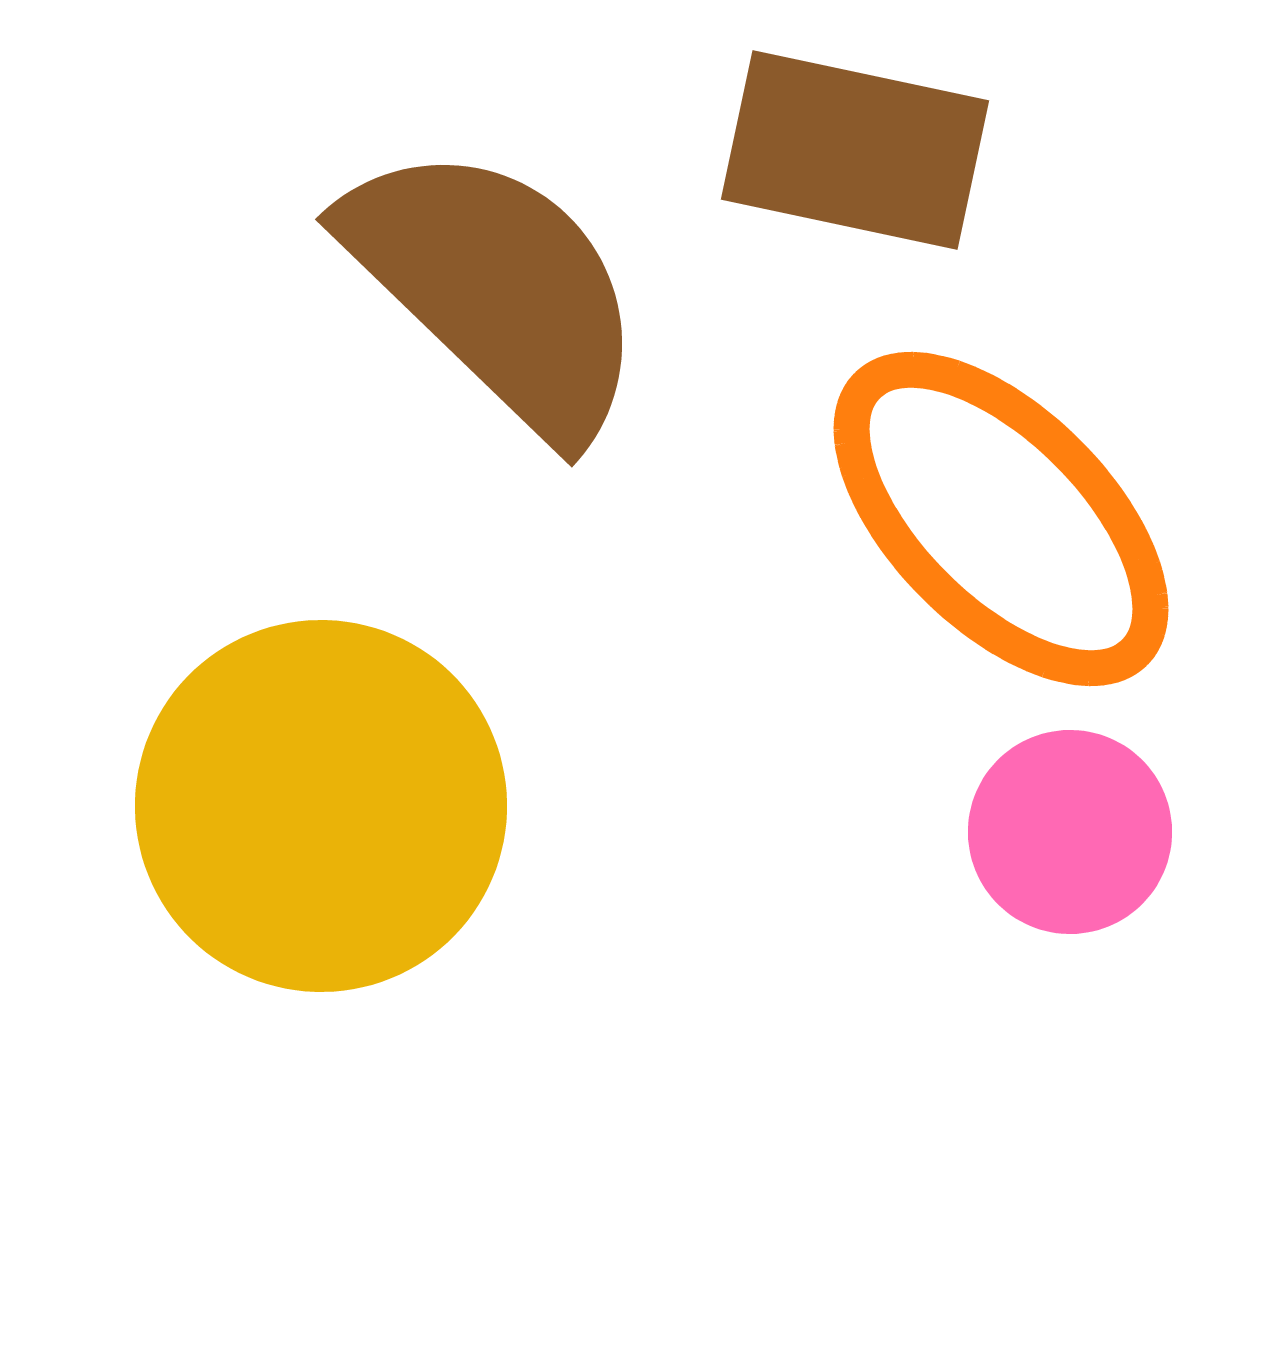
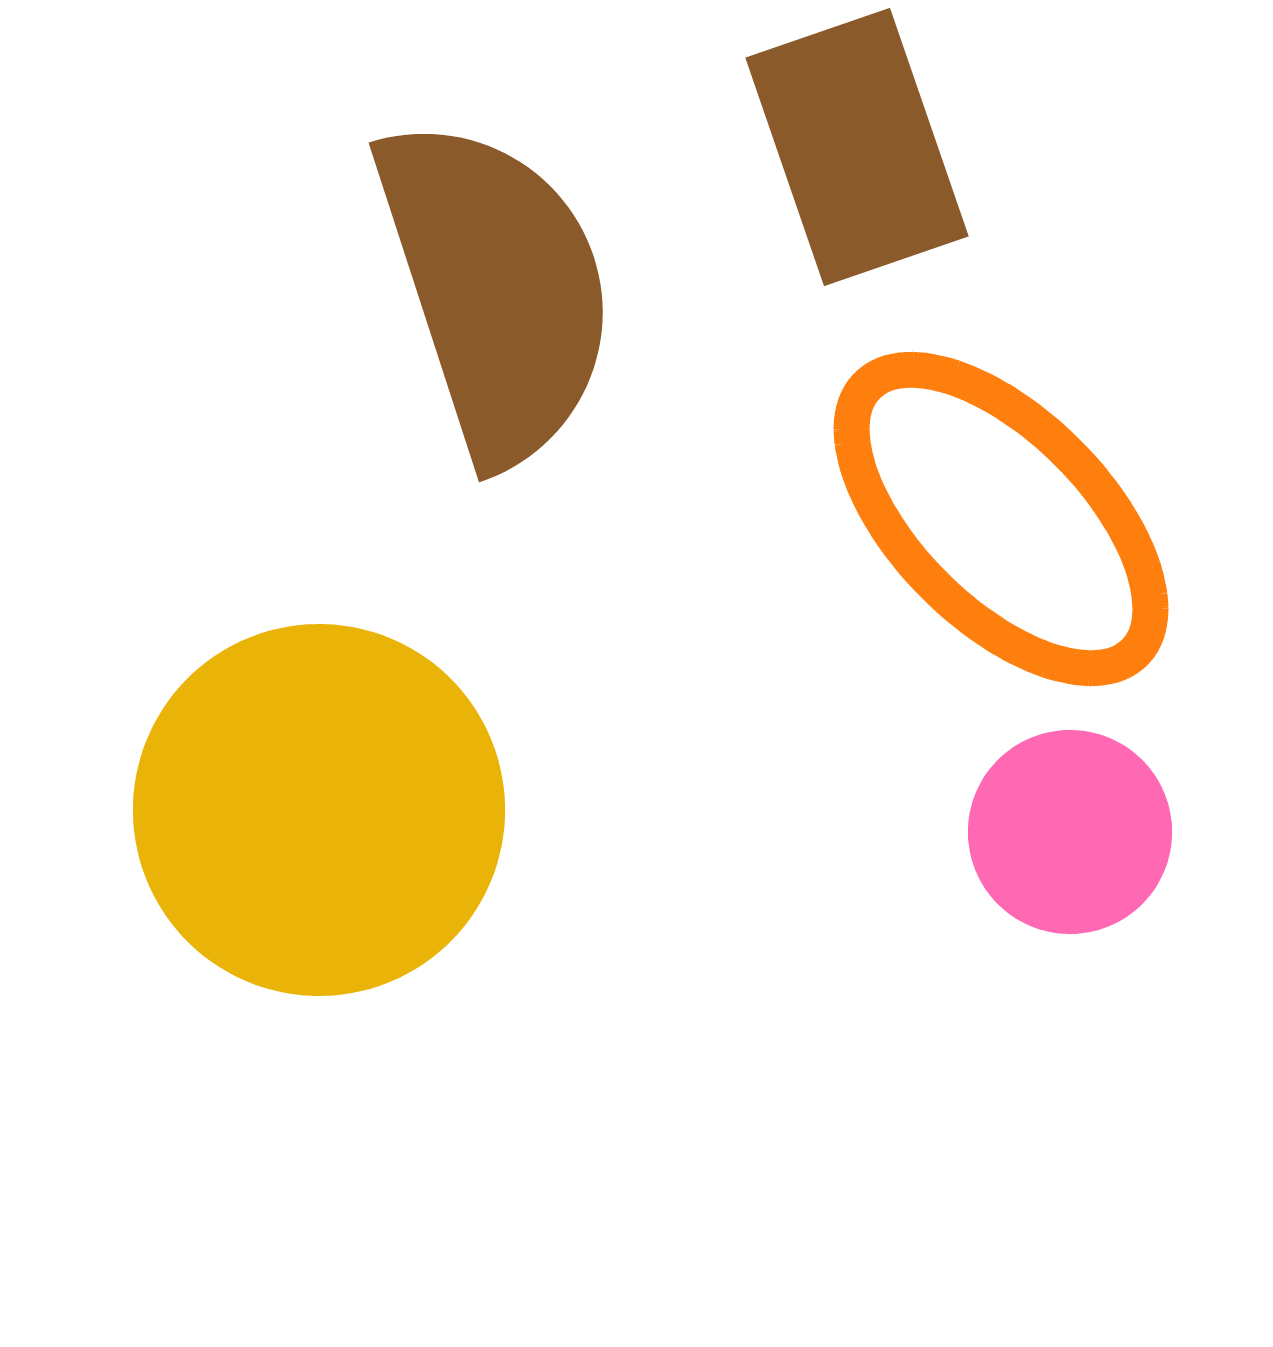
brown rectangle: moved 2 px right, 3 px up; rotated 59 degrees clockwise
brown semicircle: rotated 28 degrees clockwise
yellow circle: moved 2 px left, 4 px down
